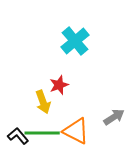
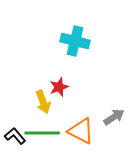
cyan cross: rotated 36 degrees counterclockwise
red star: moved 2 px down
orange triangle: moved 5 px right
black L-shape: moved 3 px left
